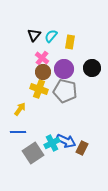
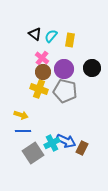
black triangle: moved 1 px right, 1 px up; rotated 32 degrees counterclockwise
yellow rectangle: moved 2 px up
yellow arrow: moved 1 px right, 6 px down; rotated 72 degrees clockwise
blue line: moved 5 px right, 1 px up
